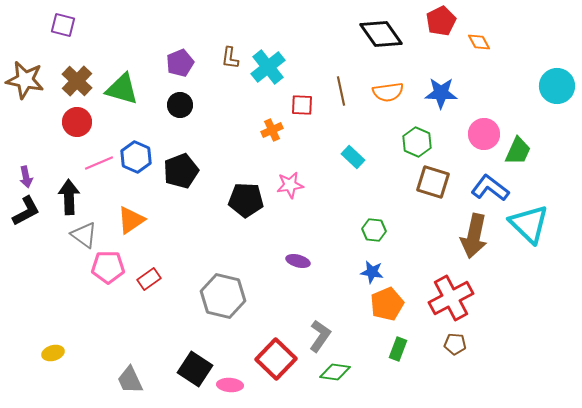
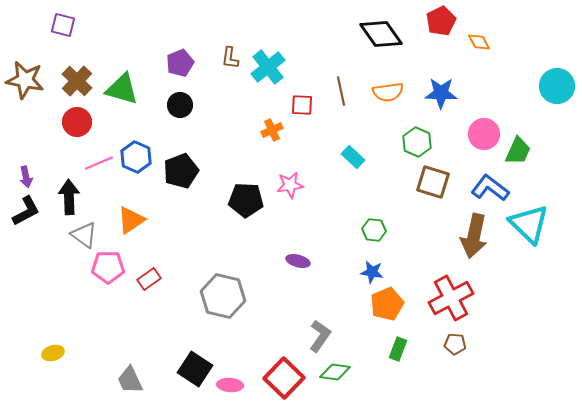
red square at (276, 359): moved 8 px right, 19 px down
